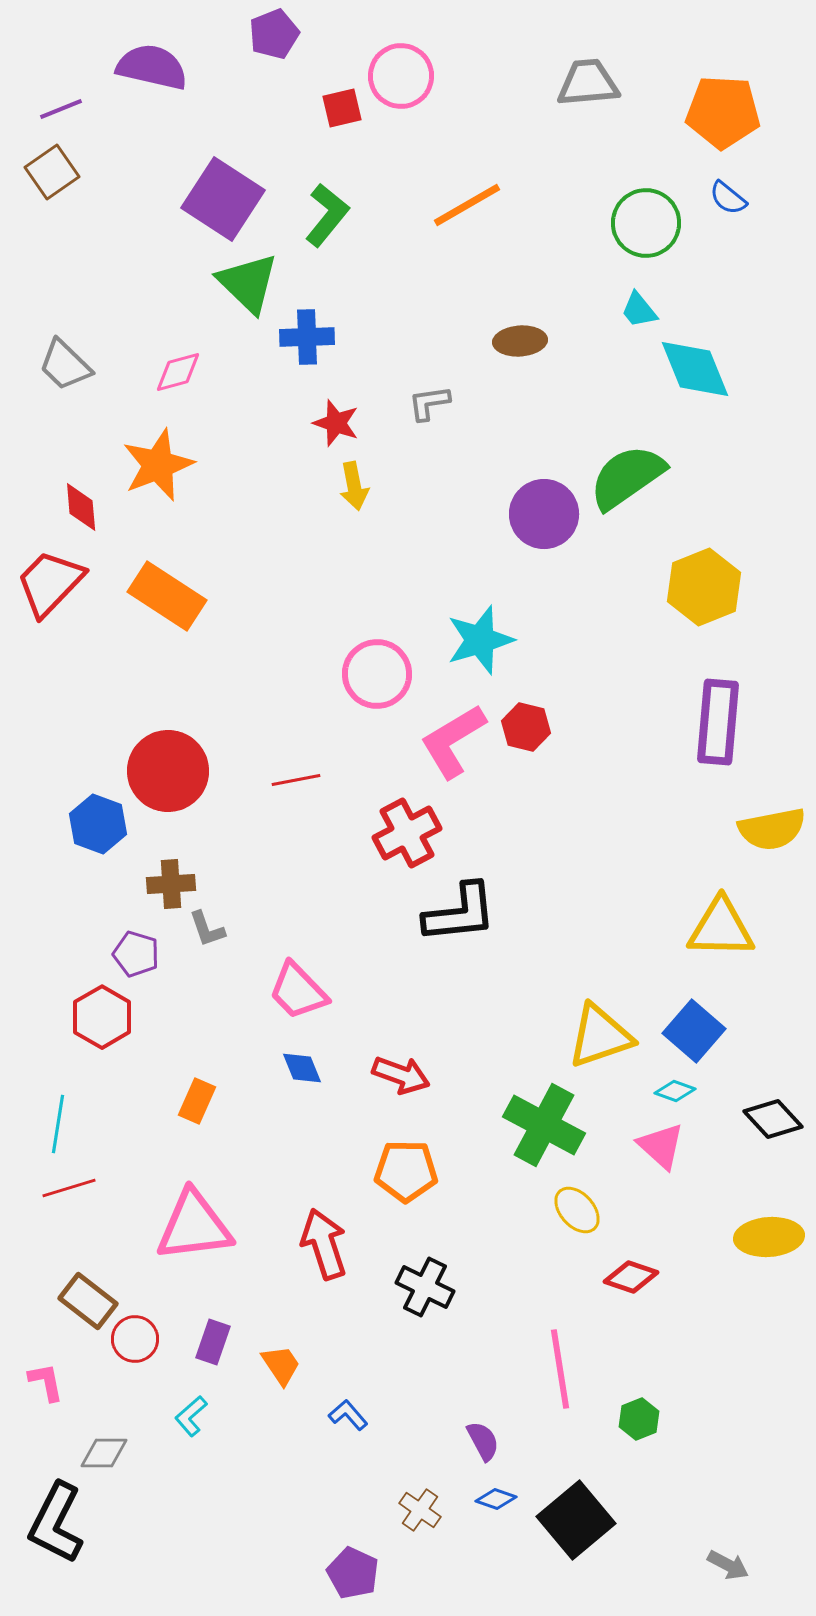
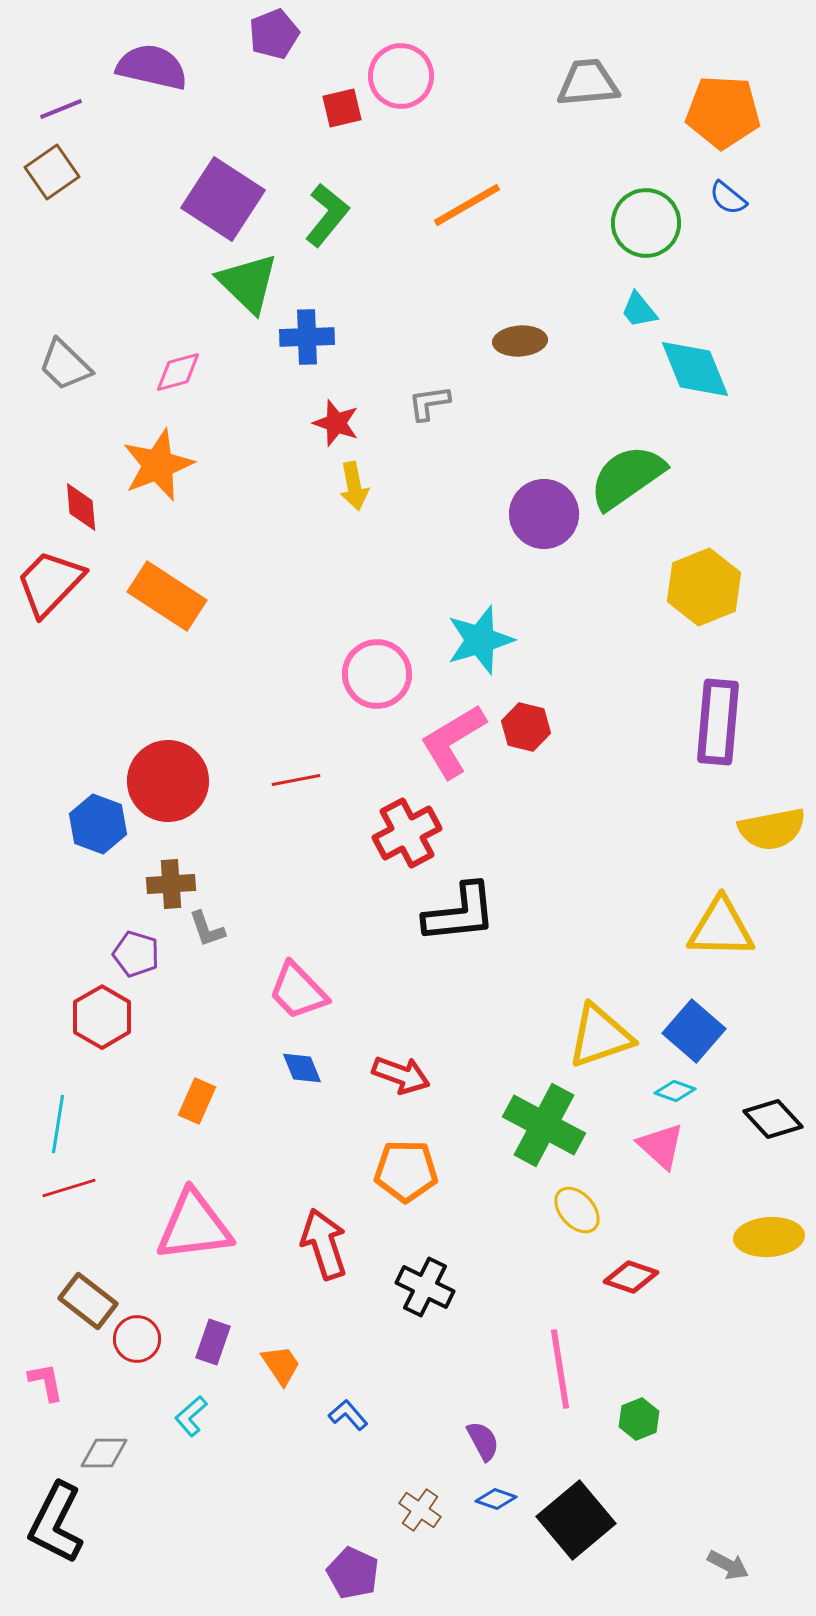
red circle at (168, 771): moved 10 px down
red circle at (135, 1339): moved 2 px right
